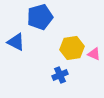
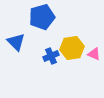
blue pentagon: moved 2 px right
blue triangle: rotated 18 degrees clockwise
blue cross: moved 9 px left, 19 px up
